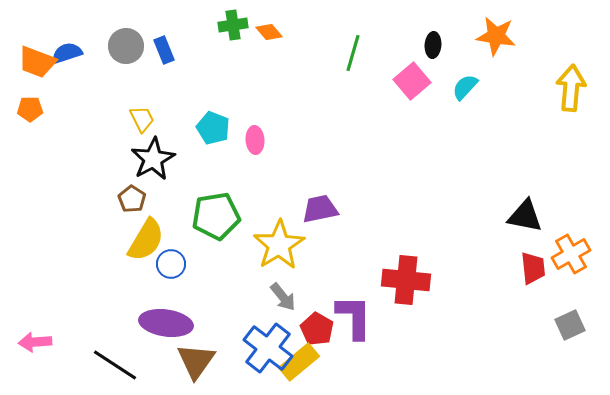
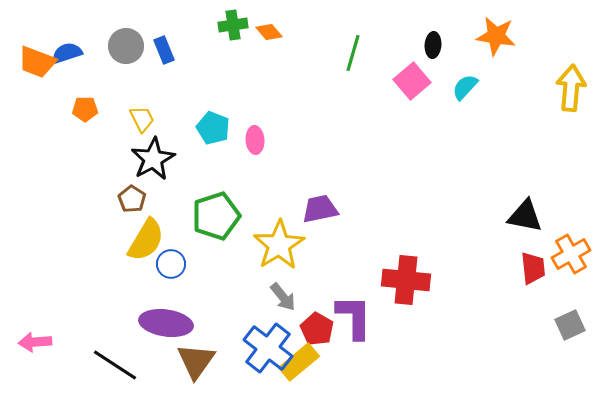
orange pentagon: moved 55 px right
green pentagon: rotated 9 degrees counterclockwise
